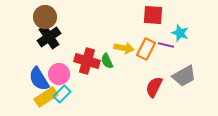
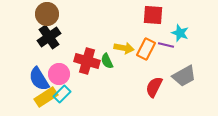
brown circle: moved 2 px right, 3 px up
